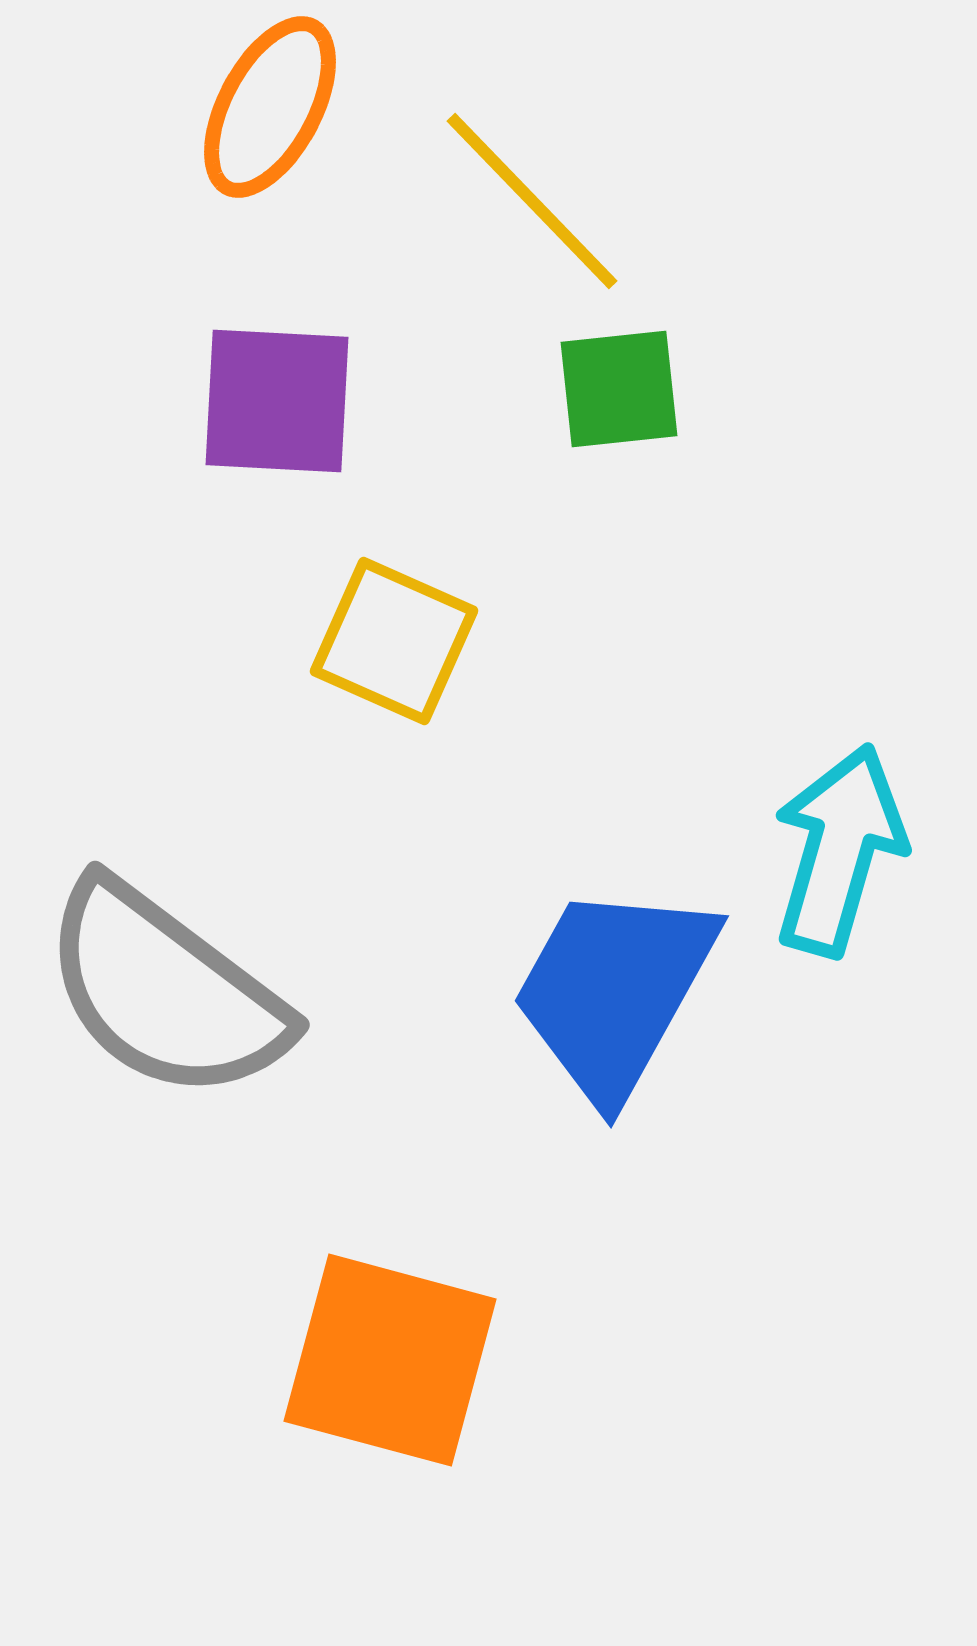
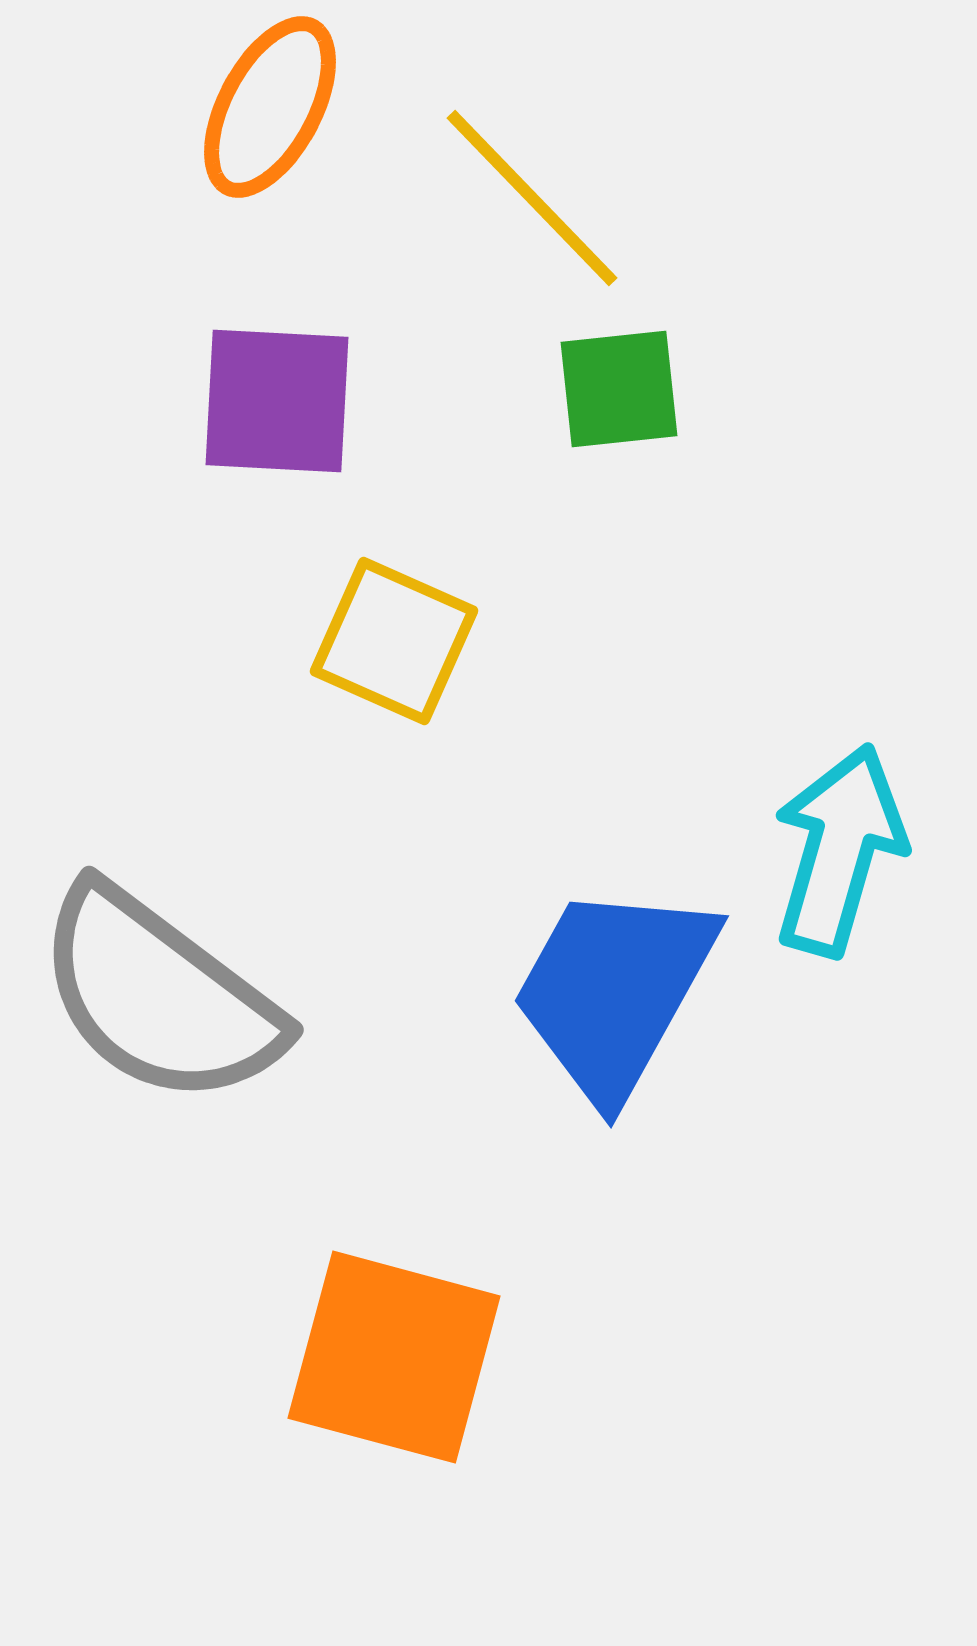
yellow line: moved 3 px up
gray semicircle: moved 6 px left, 5 px down
orange square: moved 4 px right, 3 px up
